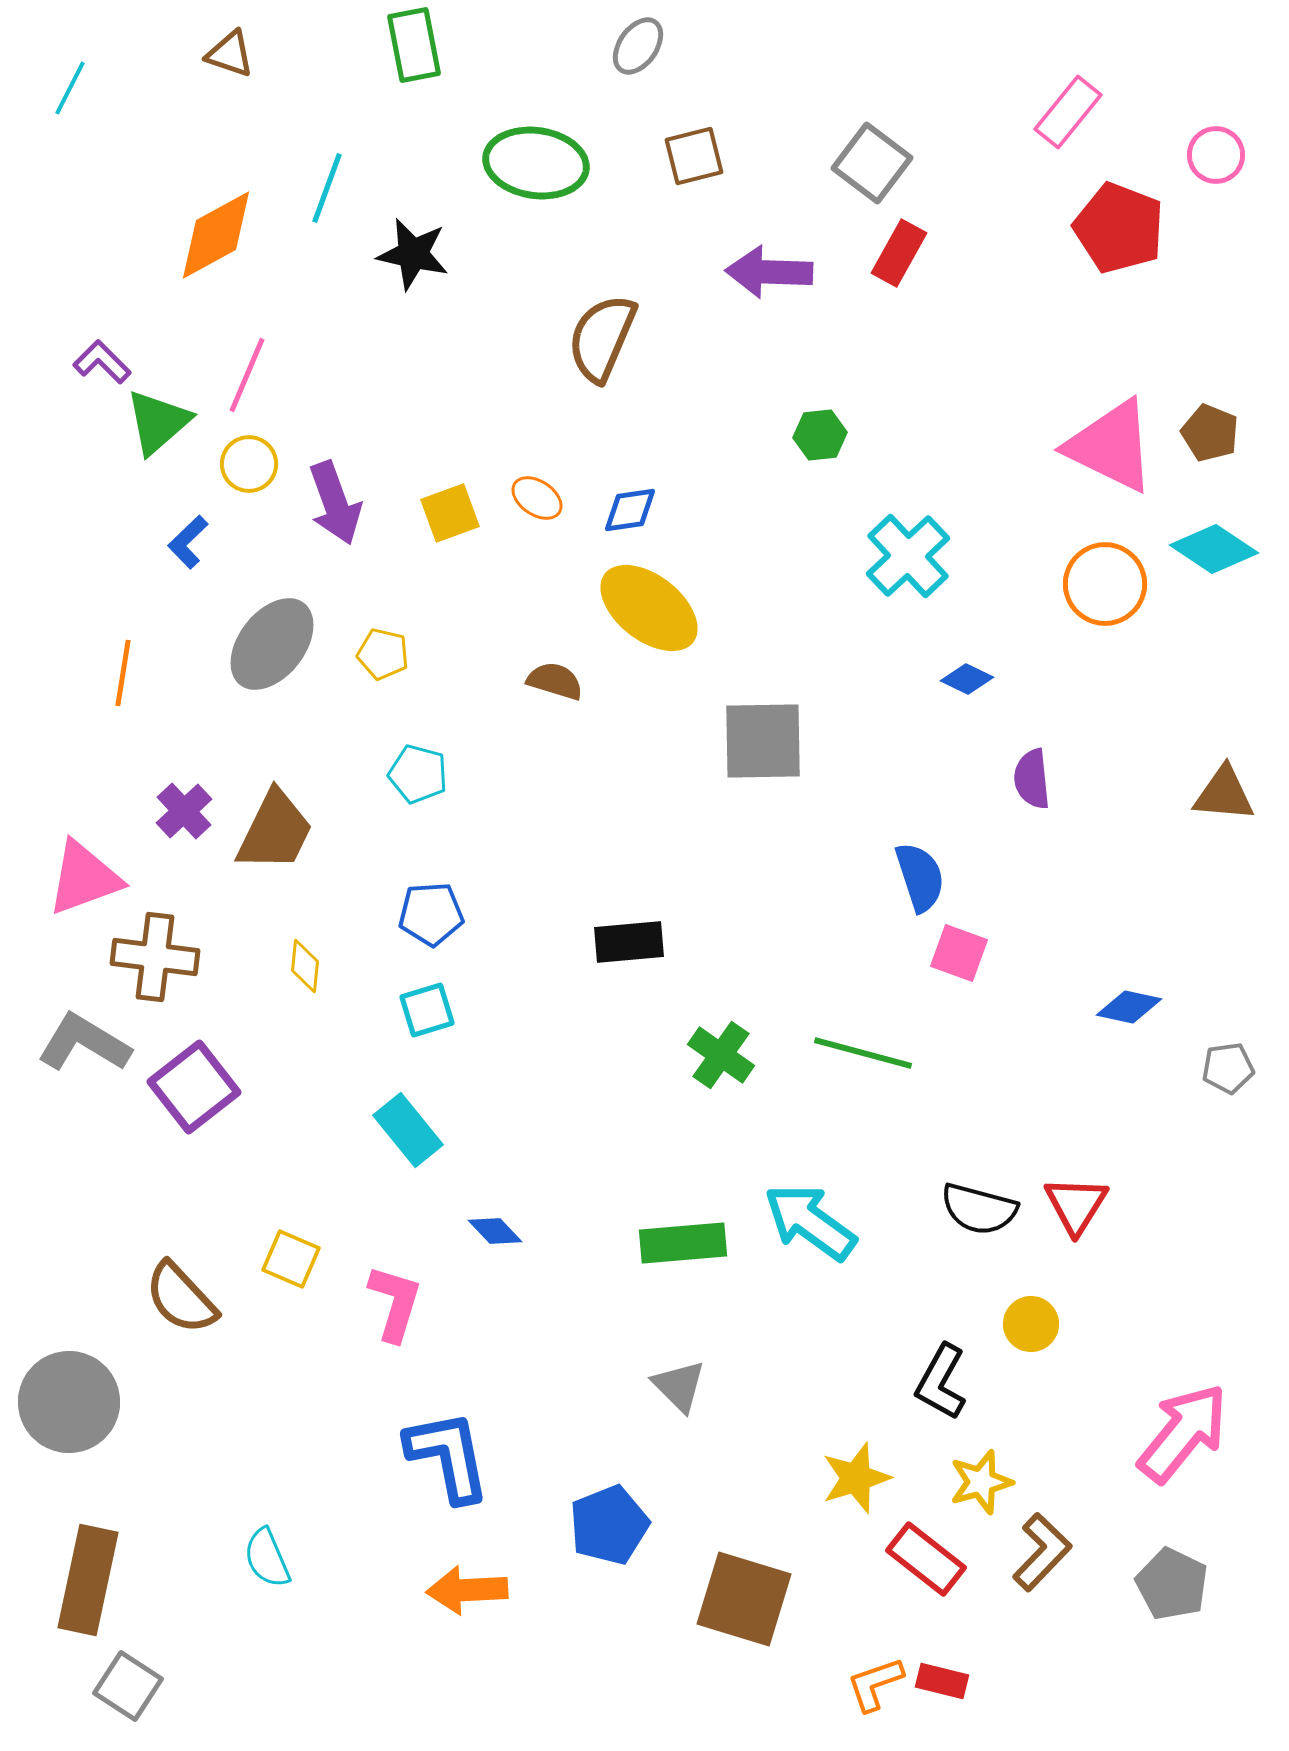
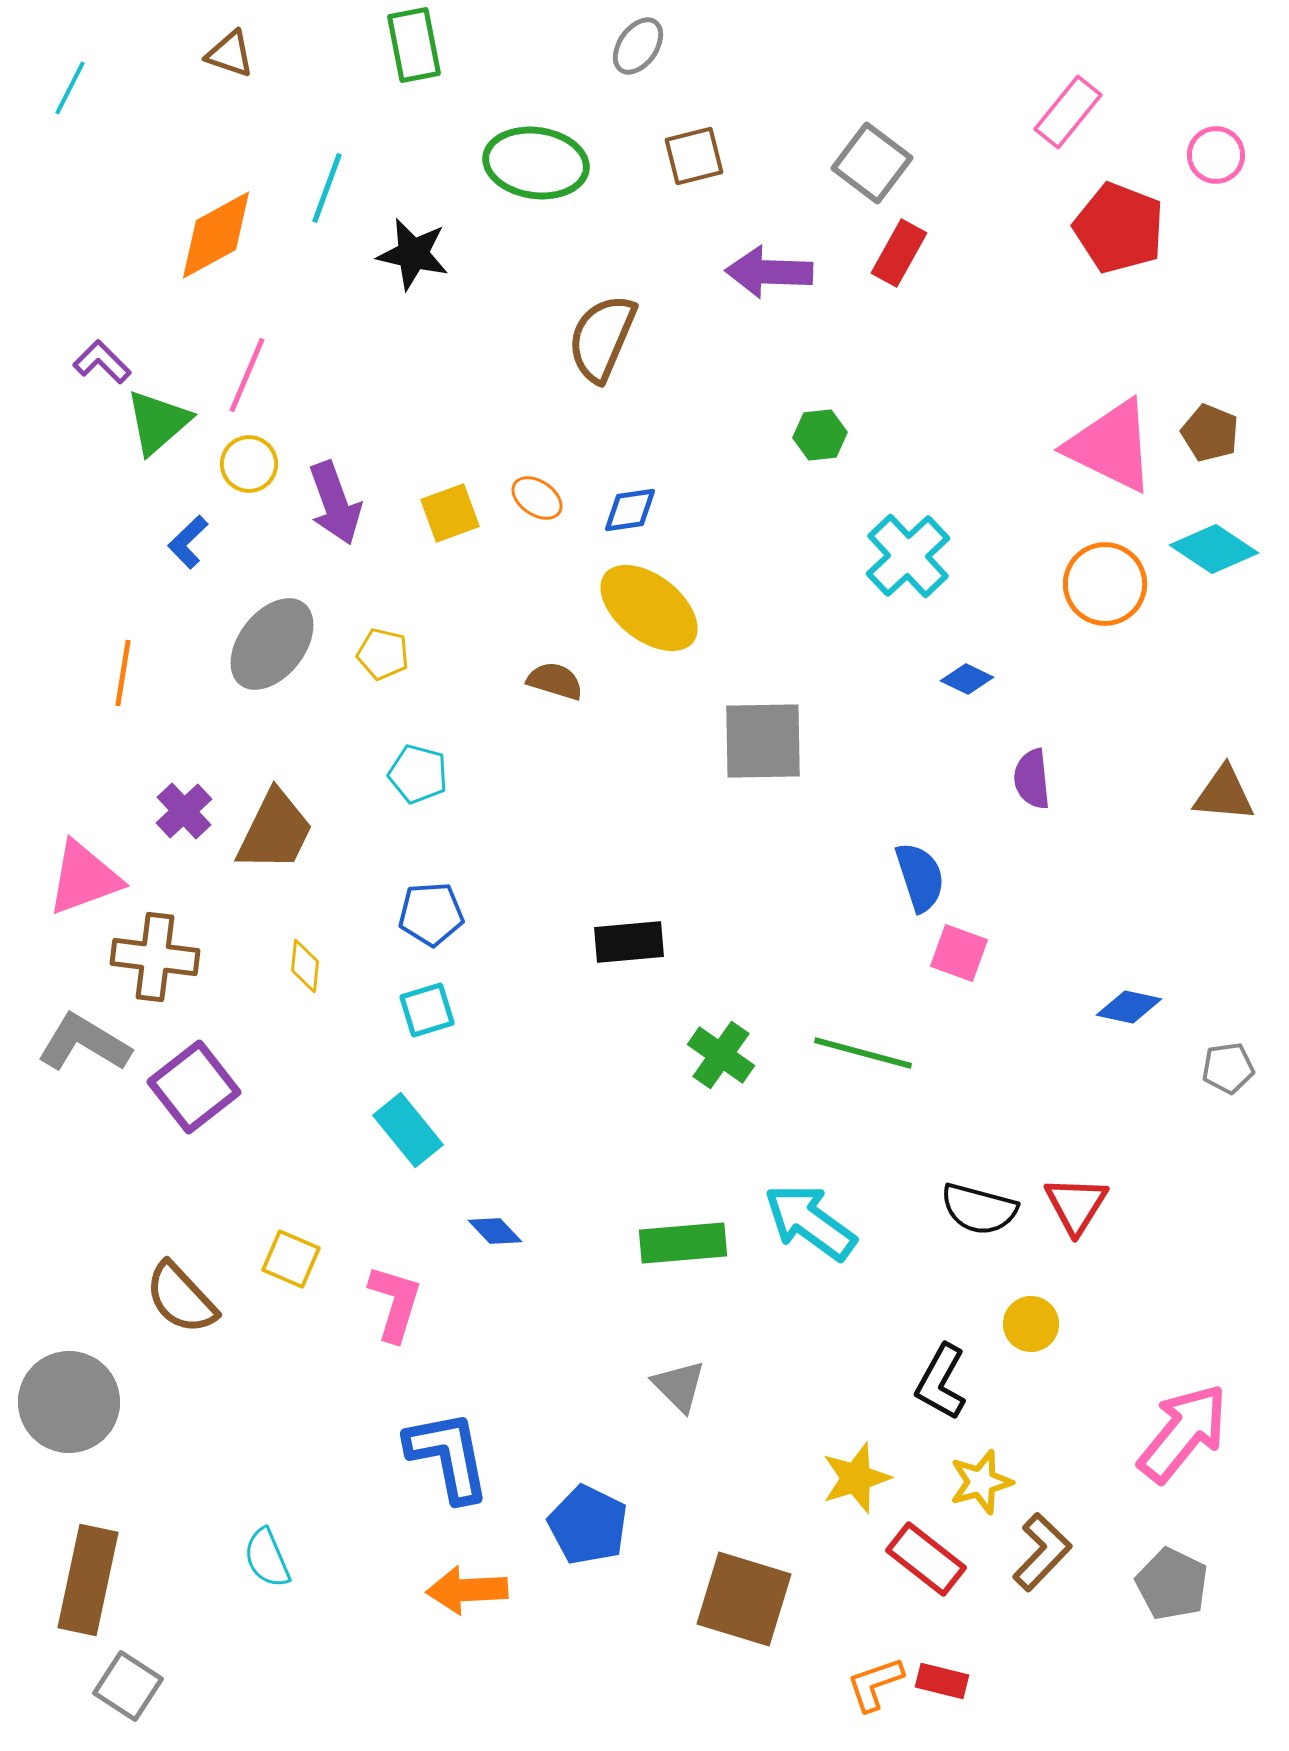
blue pentagon at (609, 1525): moved 21 px left; rotated 24 degrees counterclockwise
